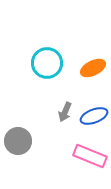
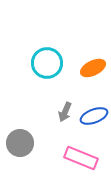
gray circle: moved 2 px right, 2 px down
pink rectangle: moved 9 px left, 2 px down
